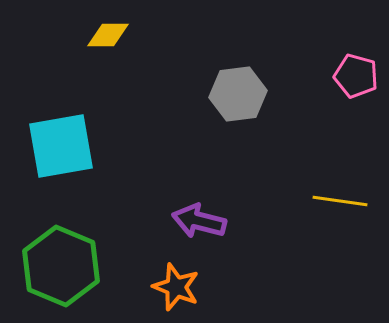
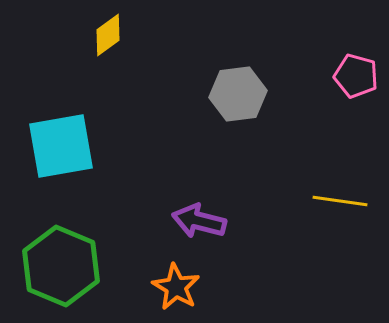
yellow diamond: rotated 36 degrees counterclockwise
orange star: rotated 9 degrees clockwise
